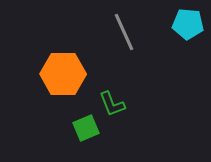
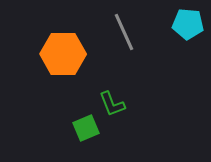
orange hexagon: moved 20 px up
